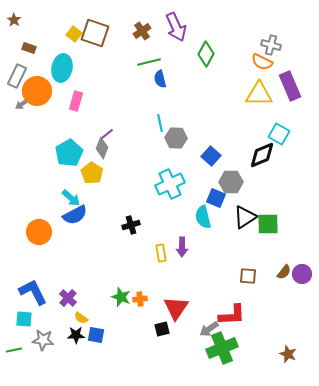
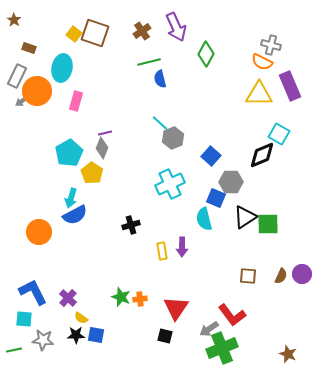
gray arrow at (22, 104): moved 3 px up
cyan line at (160, 123): rotated 36 degrees counterclockwise
purple line at (107, 134): moved 2 px left, 1 px up; rotated 24 degrees clockwise
gray hexagon at (176, 138): moved 3 px left; rotated 25 degrees counterclockwise
cyan arrow at (71, 198): rotated 66 degrees clockwise
cyan semicircle at (203, 217): moved 1 px right, 2 px down
yellow rectangle at (161, 253): moved 1 px right, 2 px up
brown semicircle at (284, 272): moved 3 px left, 4 px down; rotated 14 degrees counterclockwise
red L-shape at (232, 315): rotated 56 degrees clockwise
black square at (162, 329): moved 3 px right, 7 px down; rotated 28 degrees clockwise
